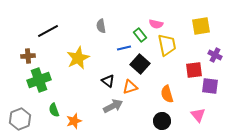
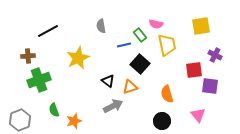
blue line: moved 3 px up
gray hexagon: moved 1 px down
